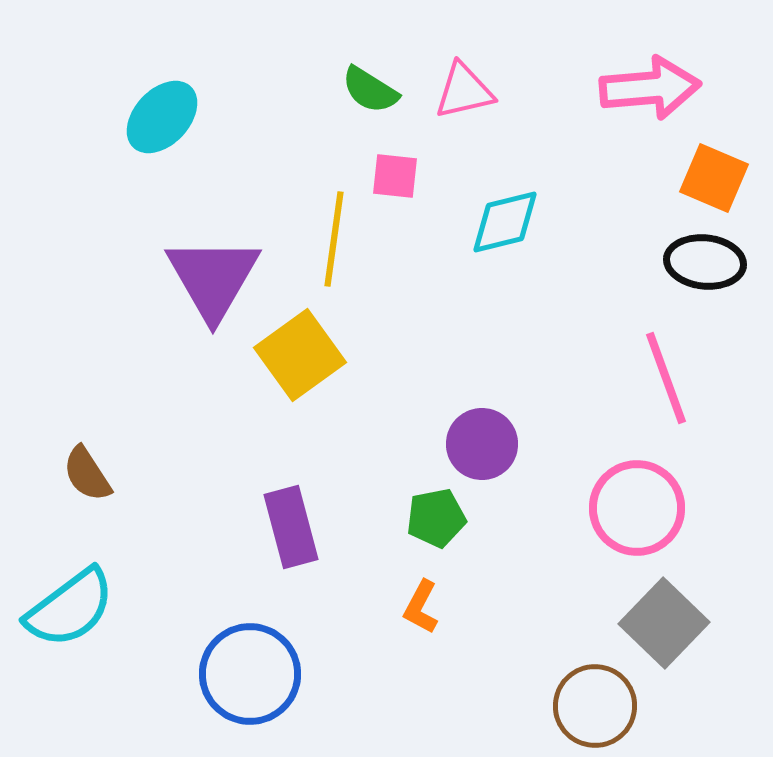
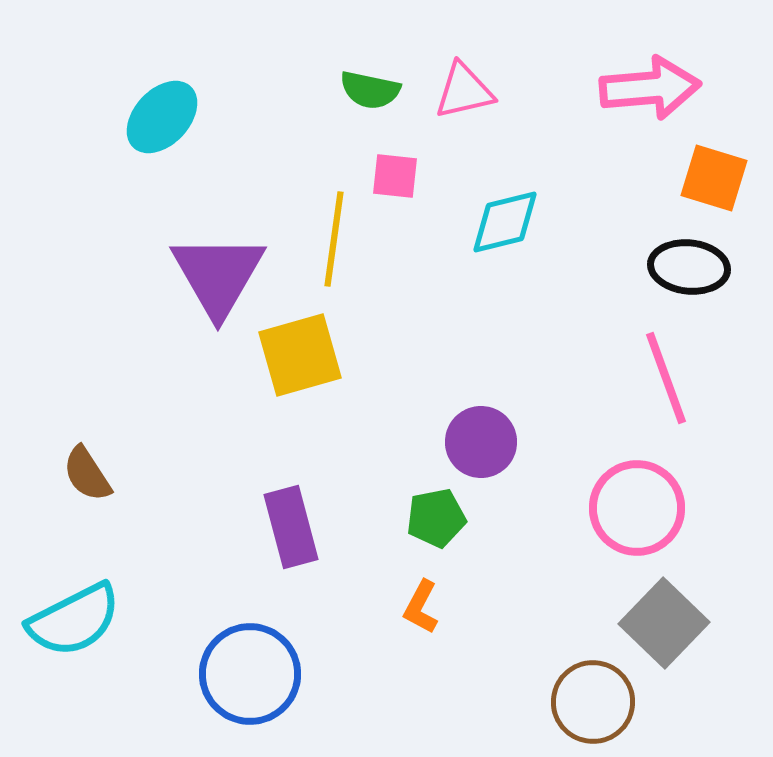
green semicircle: rotated 20 degrees counterclockwise
orange square: rotated 6 degrees counterclockwise
black ellipse: moved 16 px left, 5 px down
purple triangle: moved 5 px right, 3 px up
yellow square: rotated 20 degrees clockwise
purple circle: moved 1 px left, 2 px up
cyan semicircle: moved 4 px right, 12 px down; rotated 10 degrees clockwise
brown circle: moved 2 px left, 4 px up
